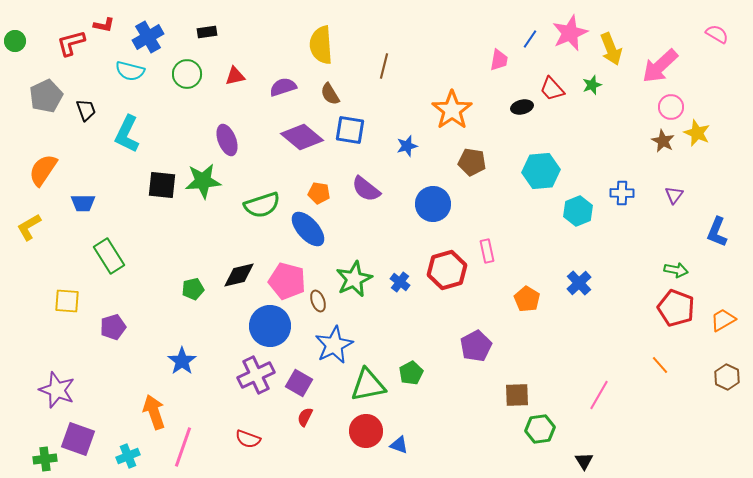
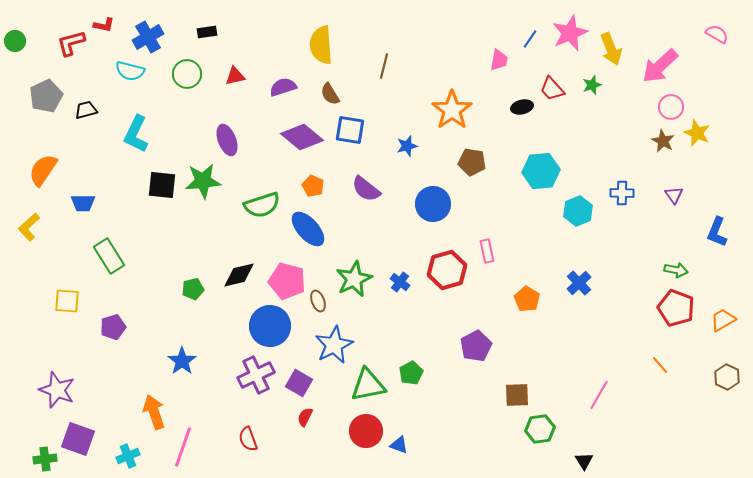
black trapezoid at (86, 110): rotated 85 degrees counterclockwise
cyan L-shape at (127, 134): moved 9 px right
orange pentagon at (319, 193): moved 6 px left, 7 px up; rotated 15 degrees clockwise
purple triangle at (674, 195): rotated 12 degrees counterclockwise
yellow L-shape at (29, 227): rotated 12 degrees counterclockwise
red semicircle at (248, 439): rotated 50 degrees clockwise
